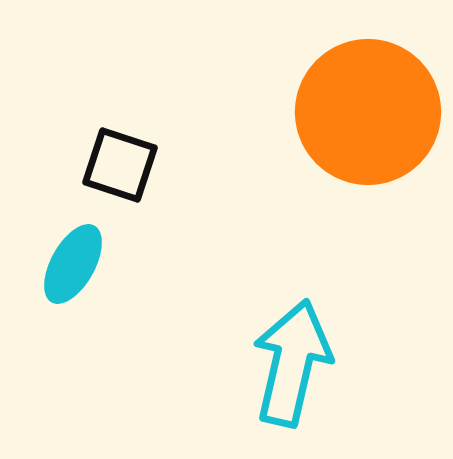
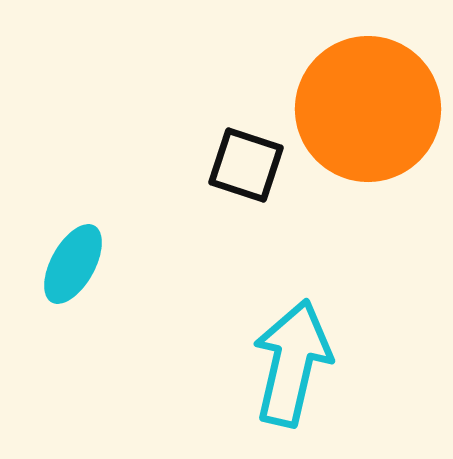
orange circle: moved 3 px up
black square: moved 126 px right
